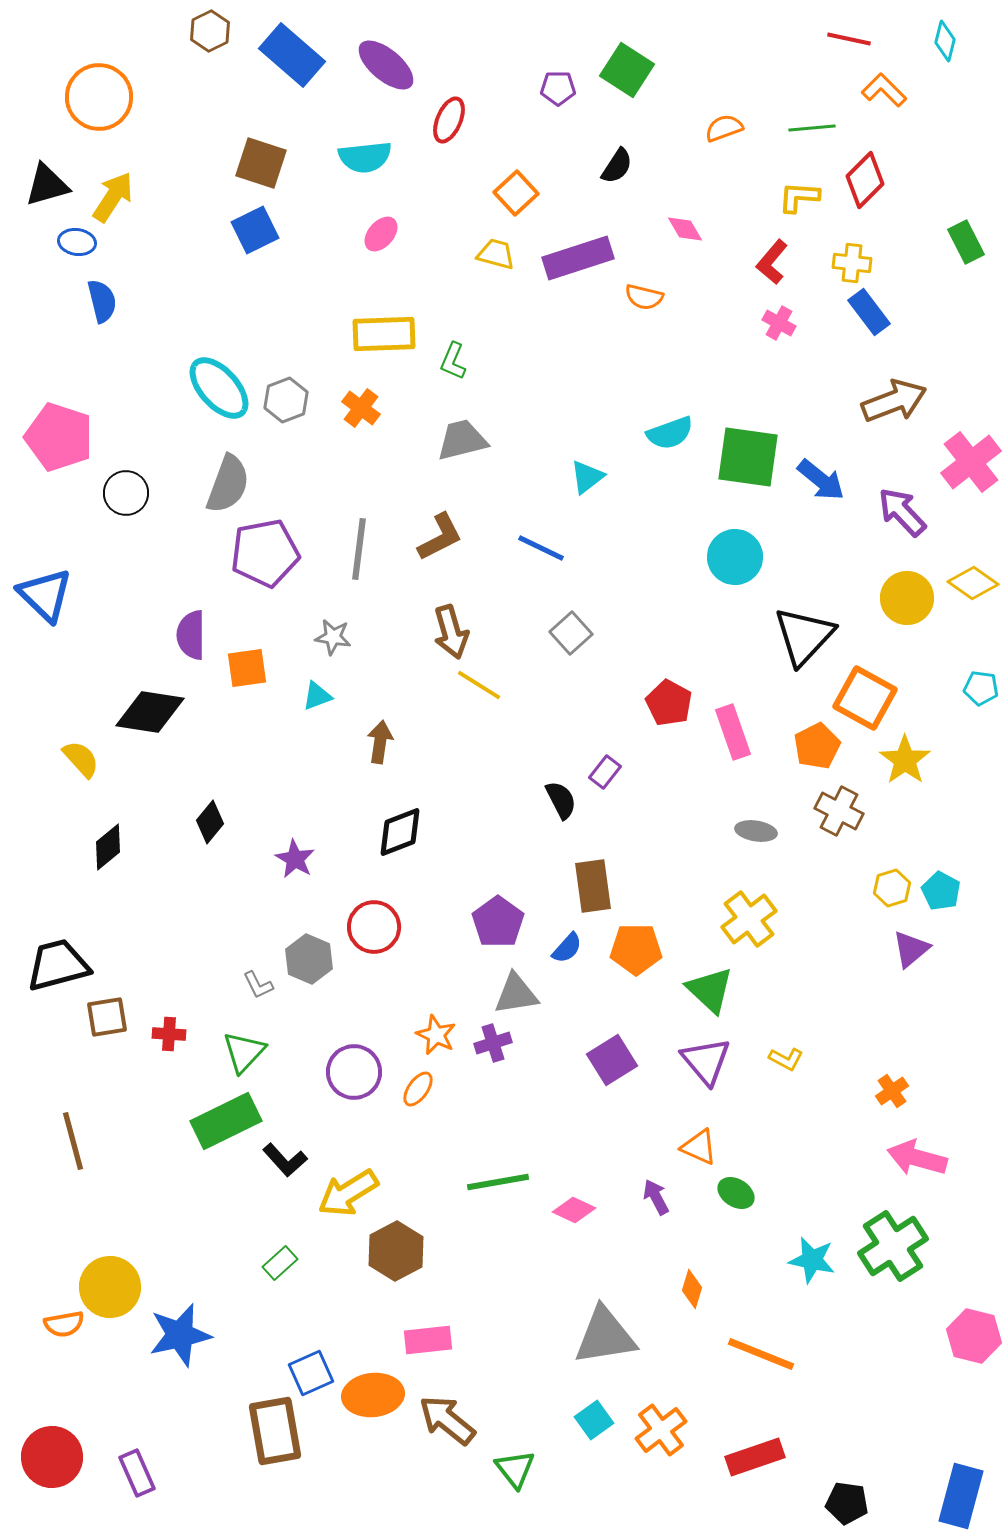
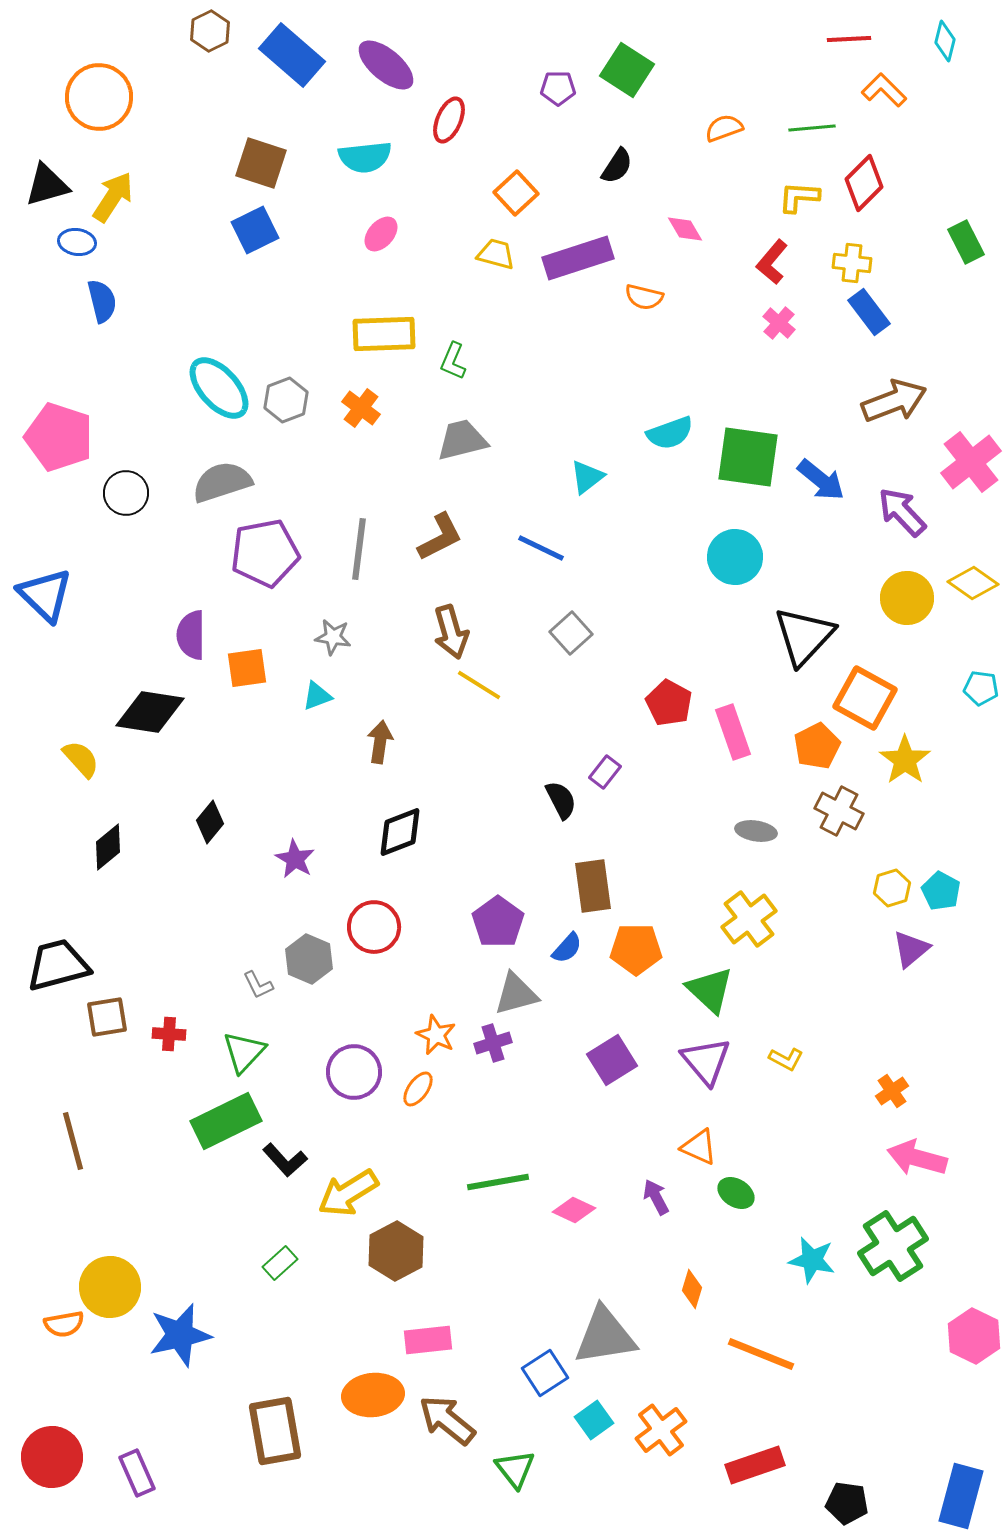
red line at (849, 39): rotated 15 degrees counterclockwise
red diamond at (865, 180): moved 1 px left, 3 px down
pink cross at (779, 323): rotated 12 degrees clockwise
gray semicircle at (228, 484): moved 6 px left, 2 px up; rotated 128 degrees counterclockwise
gray triangle at (516, 994): rotated 6 degrees counterclockwise
pink hexagon at (974, 1336): rotated 12 degrees clockwise
blue square at (311, 1373): moved 234 px right; rotated 9 degrees counterclockwise
red rectangle at (755, 1457): moved 8 px down
